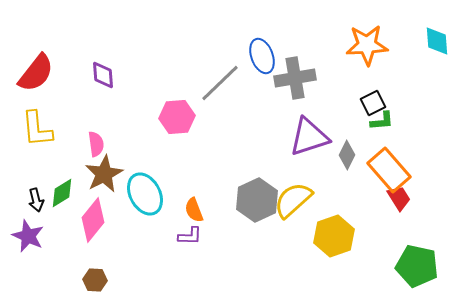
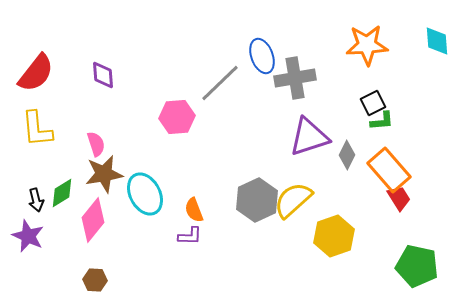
pink semicircle: rotated 10 degrees counterclockwise
brown star: rotated 18 degrees clockwise
